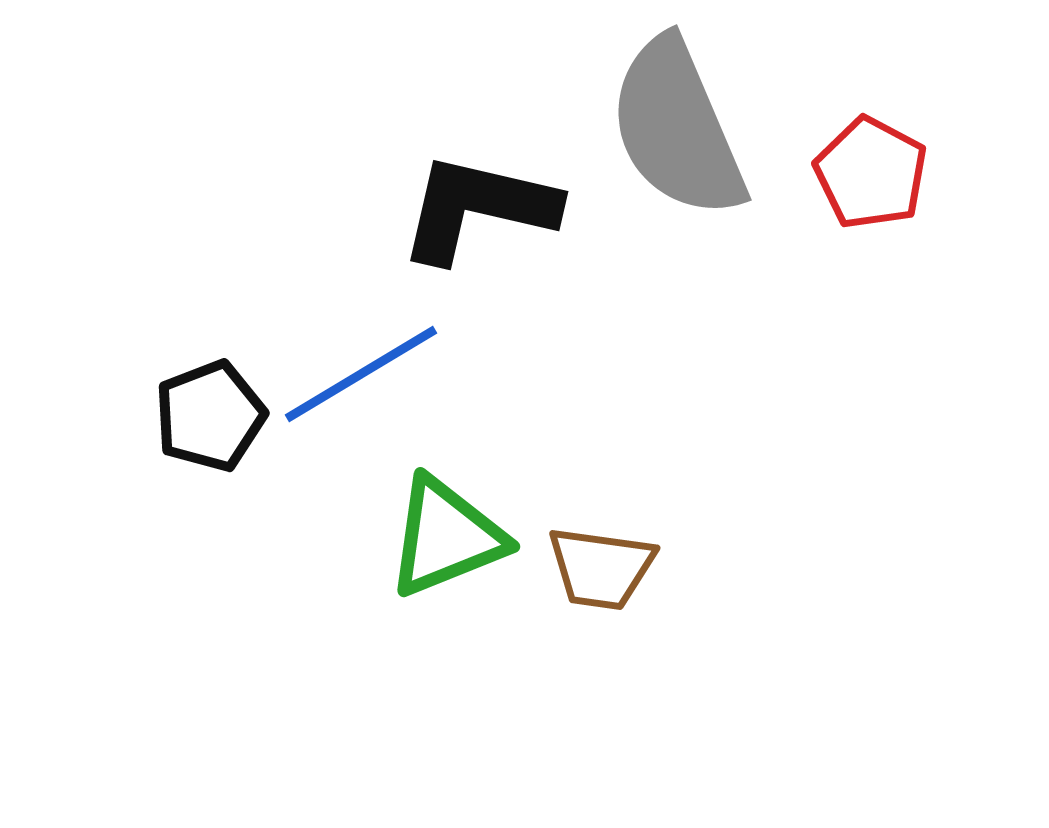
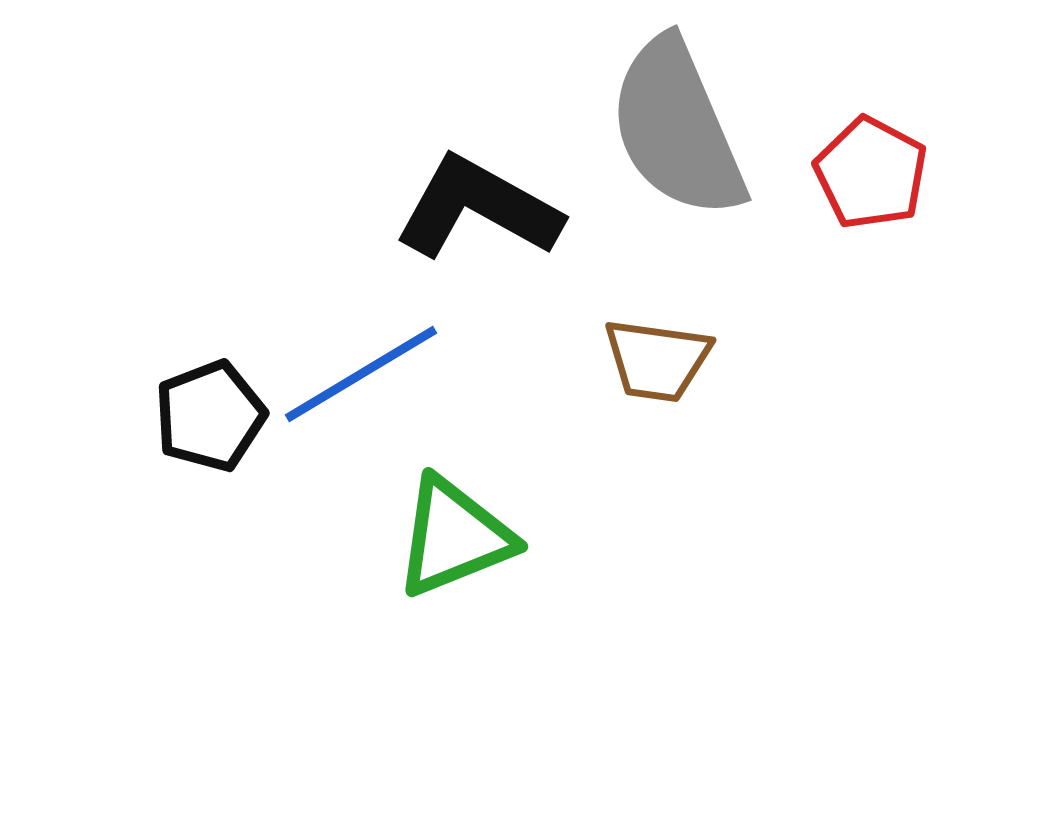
black L-shape: rotated 16 degrees clockwise
green triangle: moved 8 px right
brown trapezoid: moved 56 px right, 208 px up
